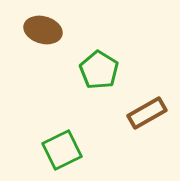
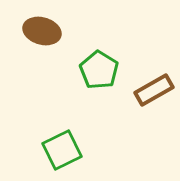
brown ellipse: moved 1 px left, 1 px down
brown rectangle: moved 7 px right, 23 px up
